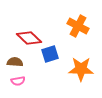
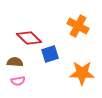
orange star: moved 1 px right, 4 px down
